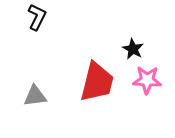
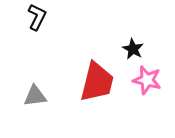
pink star: rotated 12 degrees clockwise
